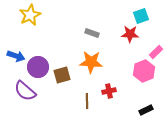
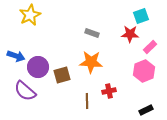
pink rectangle: moved 6 px left, 5 px up
